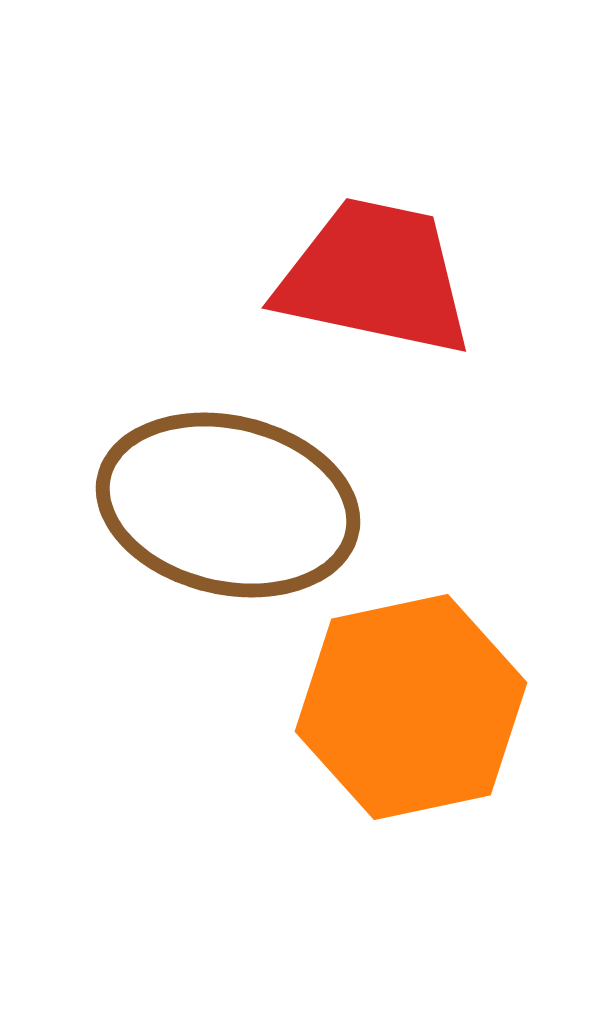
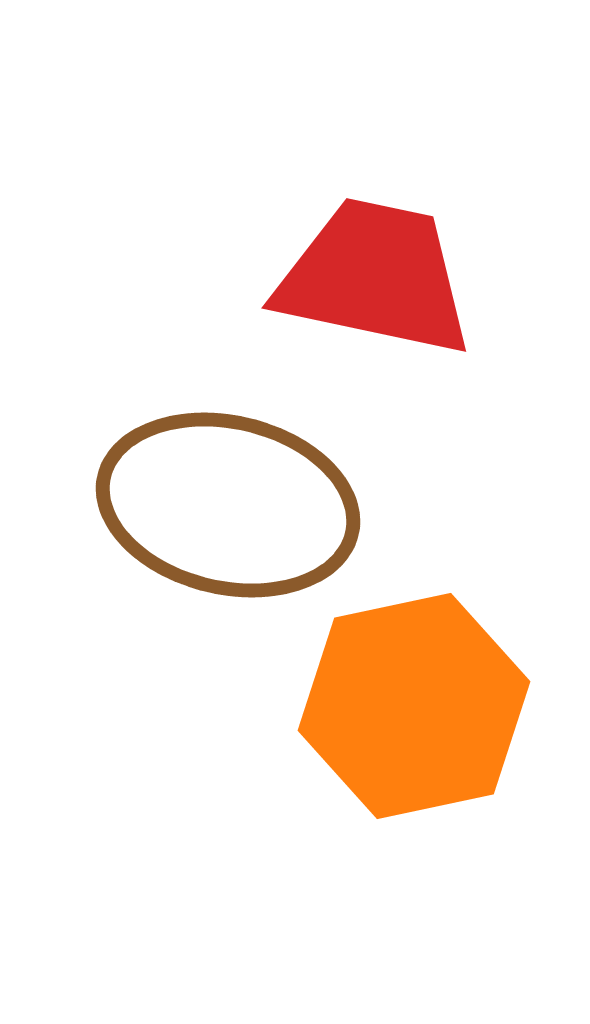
orange hexagon: moved 3 px right, 1 px up
